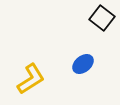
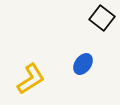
blue ellipse: rotated 15 degrees counterclockwise
